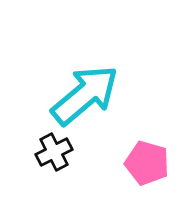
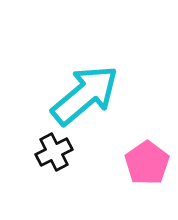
pink pentagon: rotated 21 degrees clockwise
